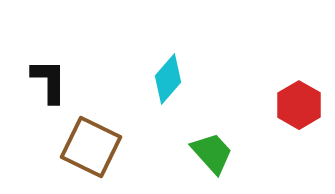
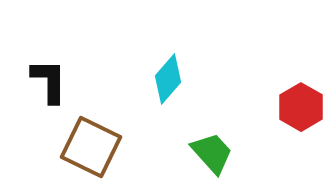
red hexagon: moved 2 px right, 2 px down
